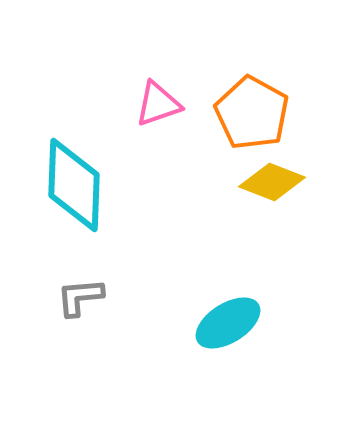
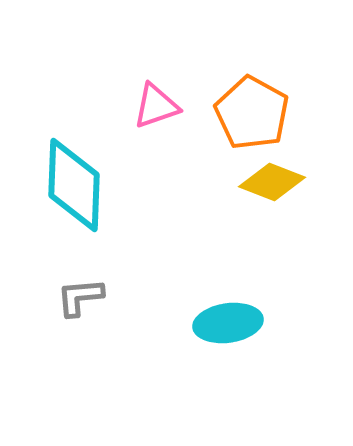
pink triangle: moved 2 px left, 2 px down
cyan ellipse: rotated 24 degrees clockwise
